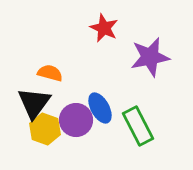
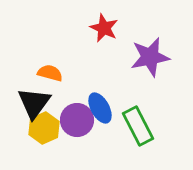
purple circle: moved 1 px right
yellow hexagon: moved 1 px left, 1 px up; rotated 16 degrees clockwise
